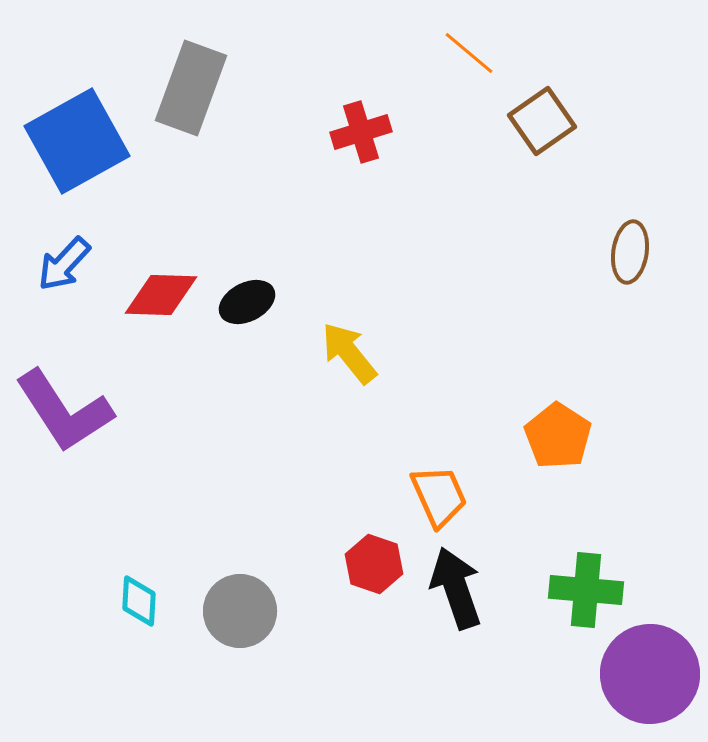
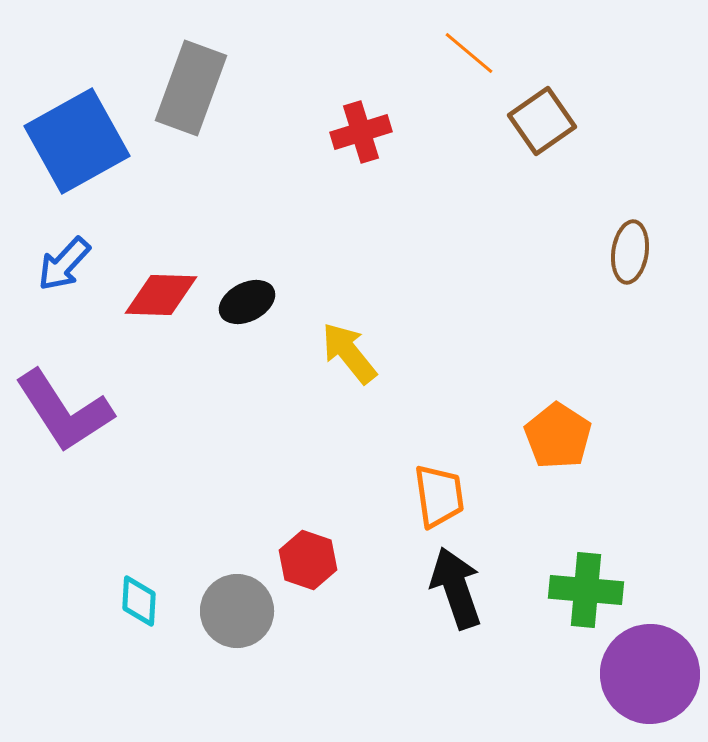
orange trapezoid: rotated 16 degrees clockwise
red hexagon: moved 66 px left, 4 px up
gray circle: moved 3 px left
